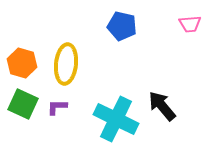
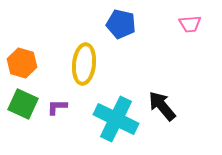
blue pentagon: moved 1 px left, 2 px up
yellow ellipse: moved 18 px right
